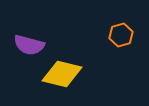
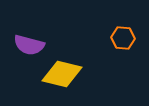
orange hexagon: moved 2 px right, 3 px down; rotated 20 degrees clockwise
